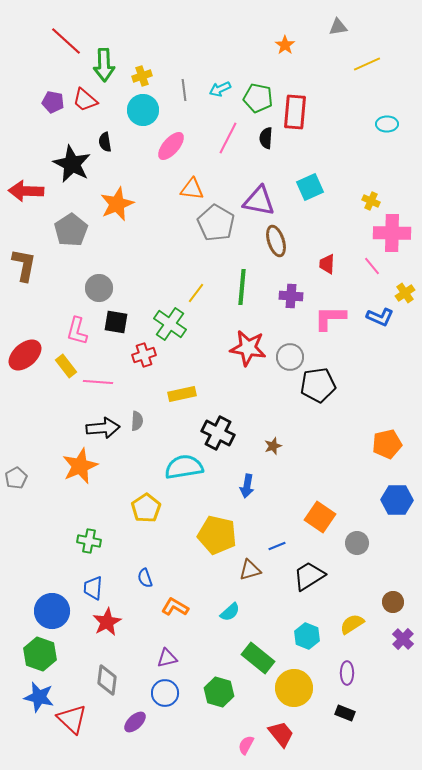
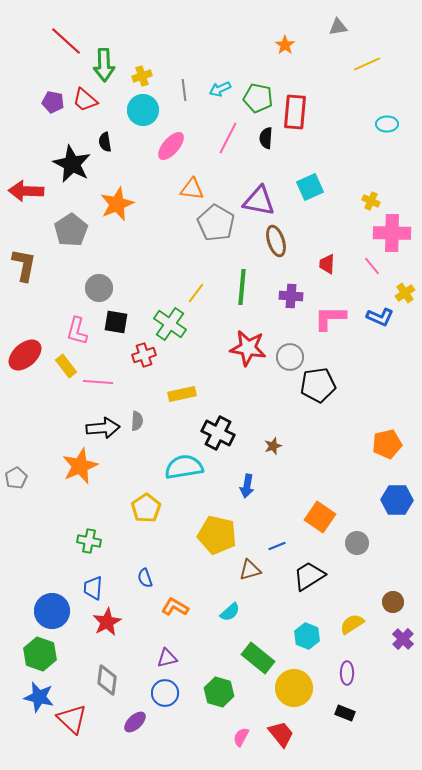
pink semicircle at (246, 745): moved 5 px left, 8 px up
